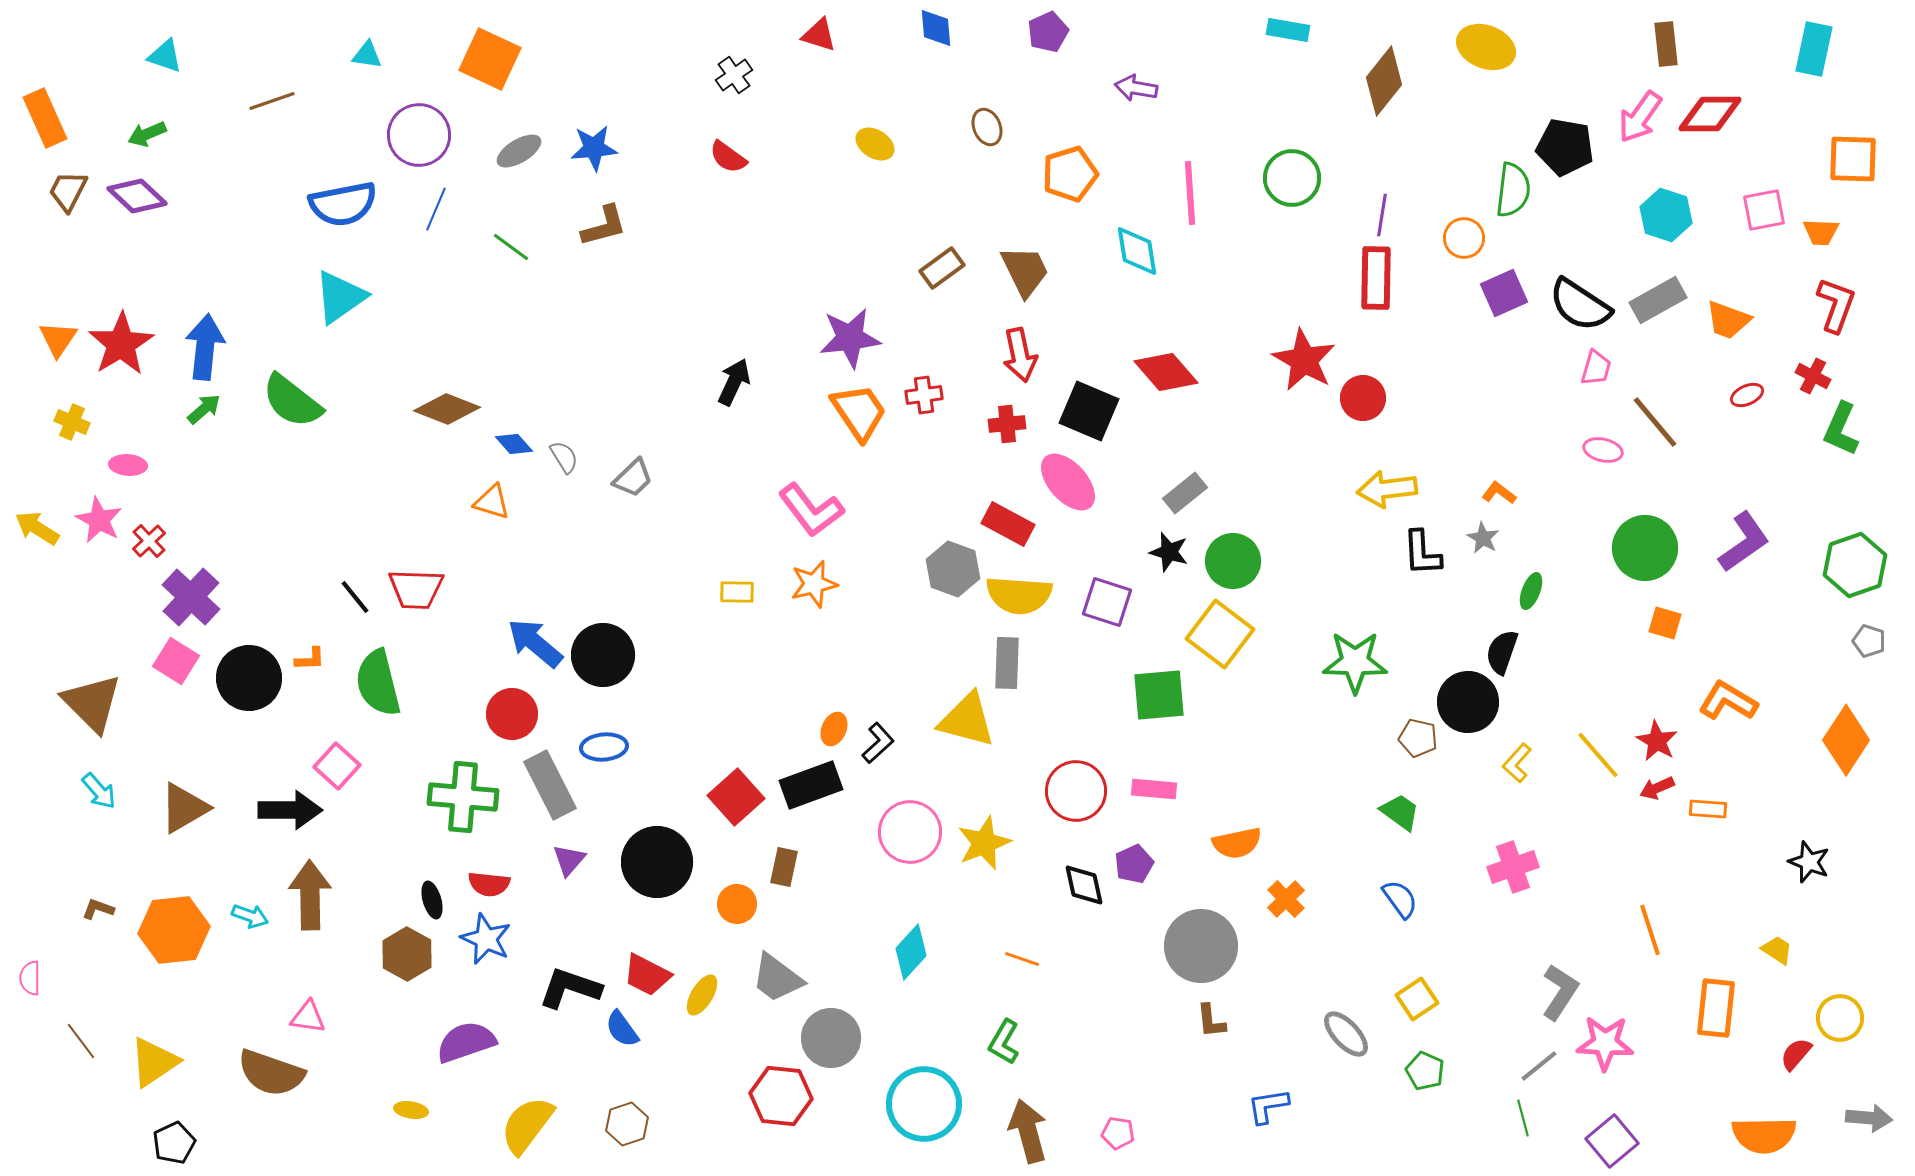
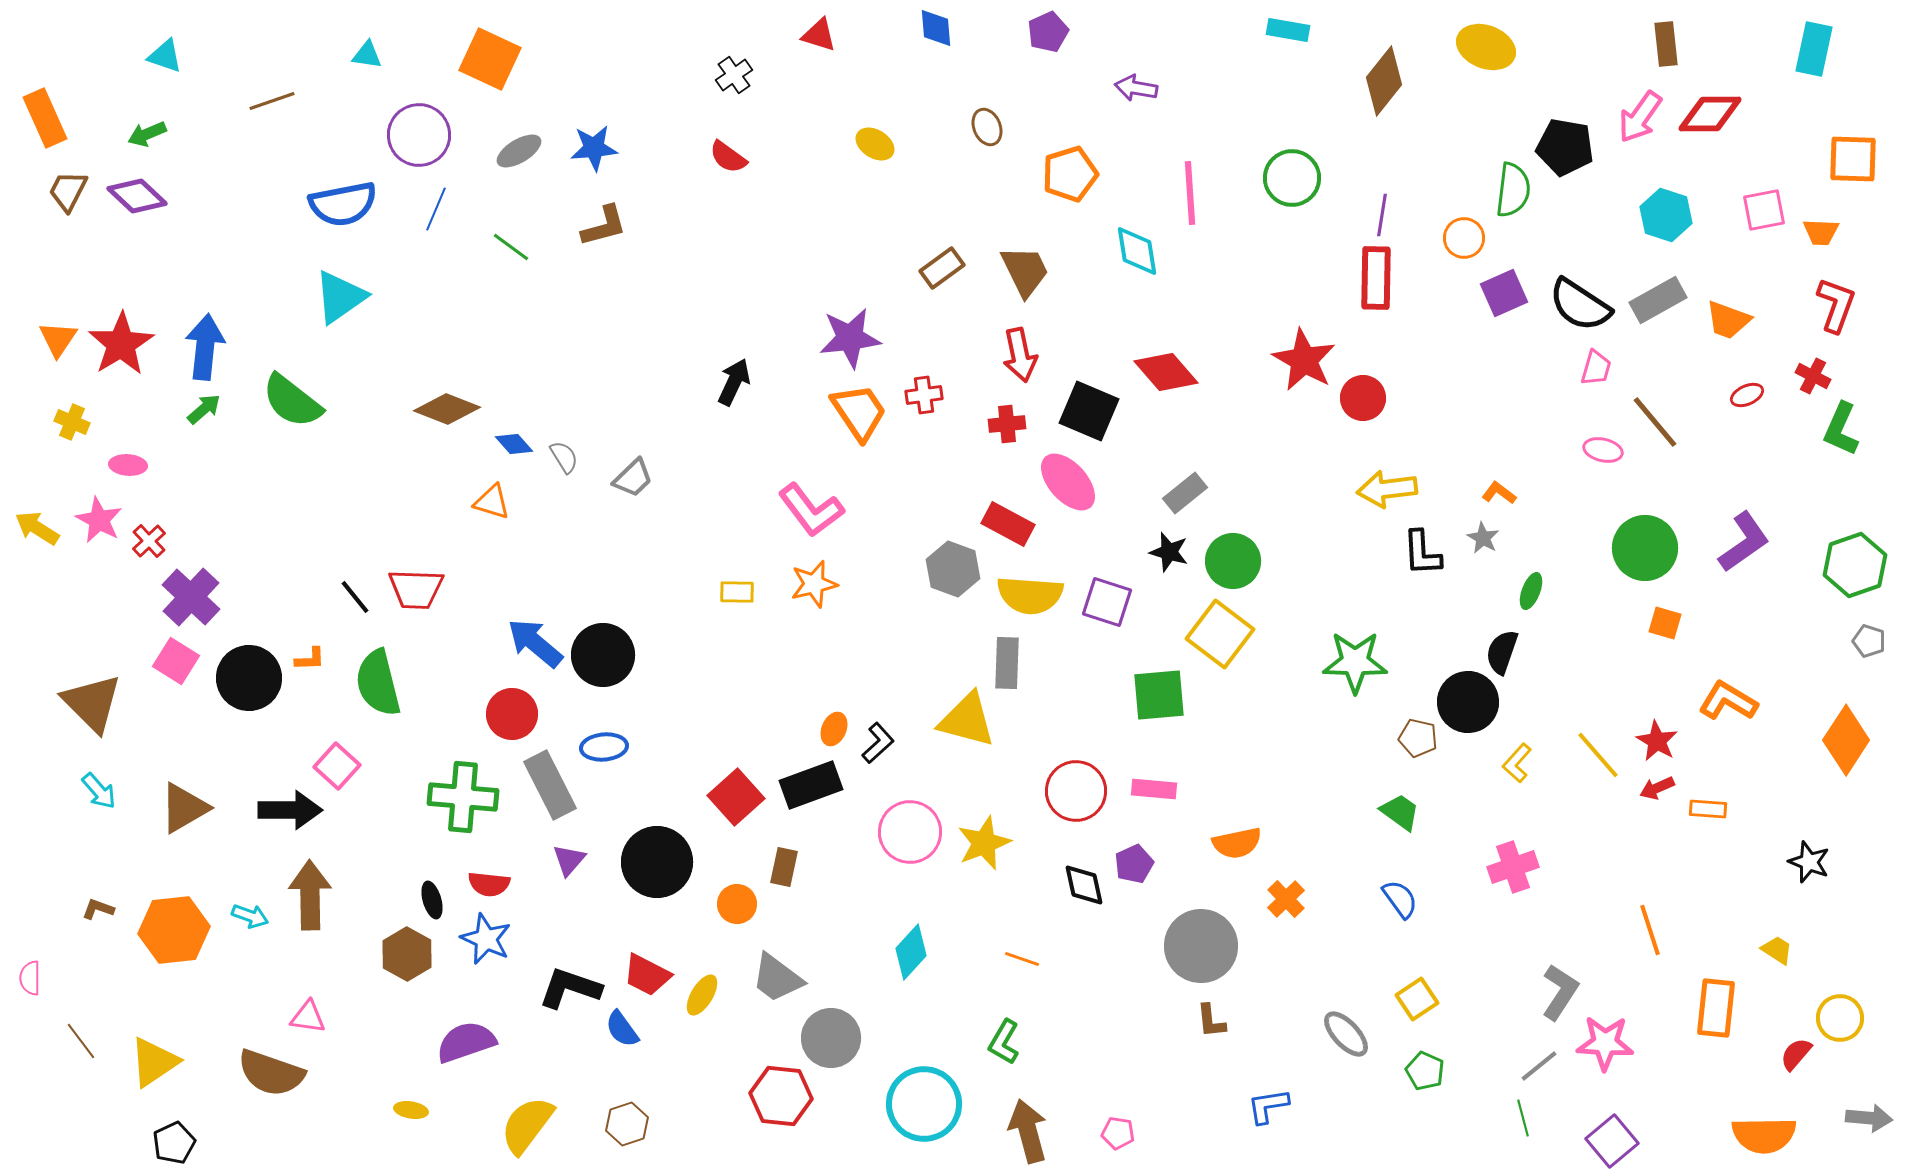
yellow semicircle at (1019, 595): moved 11 px right
